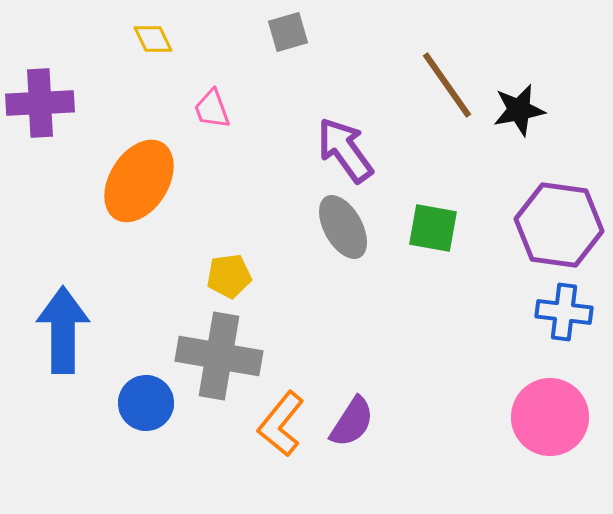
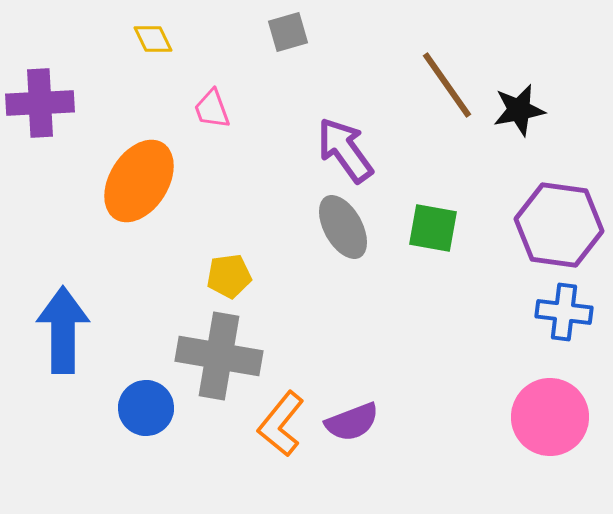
blue circle: moved 5 px down
purple semicircle: rotated 36 degrees clockwise
